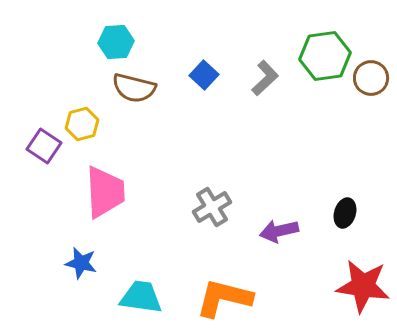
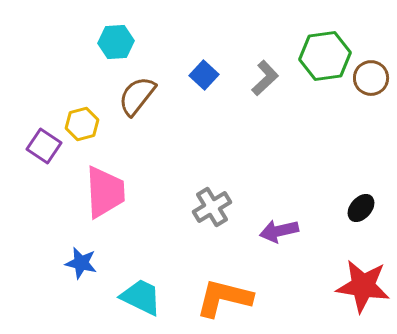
brown semicircle: moved 3 px right, 8 px down; rotated 114 degrees clockwise
black ellipse: moved 16 px right, 5 px up; rotated 24 degrees clockwise
cyan trapezoid: rotated 18 degrees clockwise
